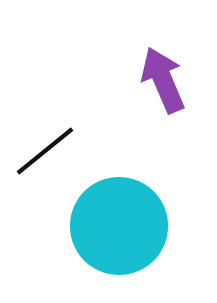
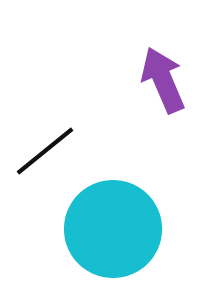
cyan circle: moved 6 px left, 3 px down
